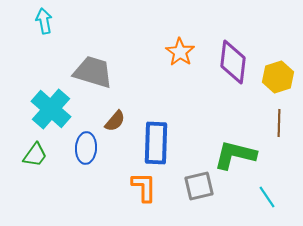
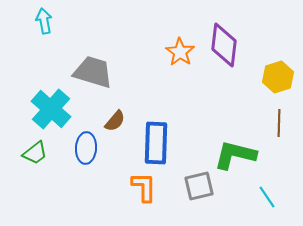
purple diamond: moved 9 px left, 17 px up
green trapezoid: moved 2 px up; rotated 16 degrees clockwise
